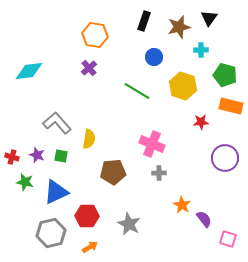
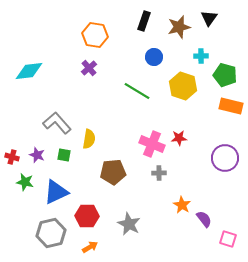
cyan cross: moved 6 px down
red star: moved 22 px left, 16 px down
green square: moved 3 px right, 1 px up
